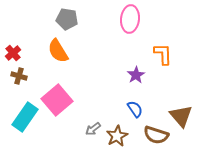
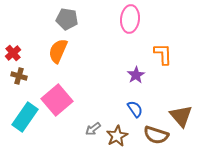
orange semicircle: rotated 55 degrees clockwise
